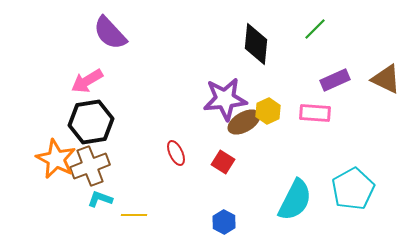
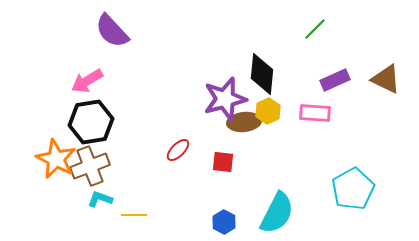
purple semicircle: moved 2 px right, 2 px up
black diamond: moved 6 px right, 30 px down
purple star: rotated 9 degrees counterclockwise
brown ellipse: rotated 24 degrees clockwise
red ellipse: moved 2 px right, 3 px up; rotated 70 degrees clockwise
red square: rotated 25 degrees counterclockwise
cyan semicircle: moved 18 px left, 13 px down
